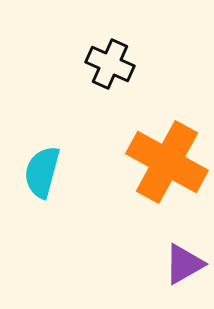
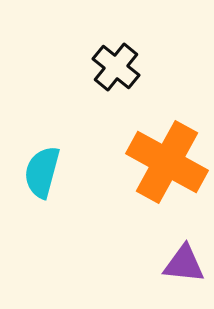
black cross: moved 6 px right, 3 px down; rotated 15 degrees clockwise
purple triangle: rotated 36 degrees clockwise
